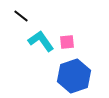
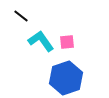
blue hexagon: moved 8 px left, 2 px down
